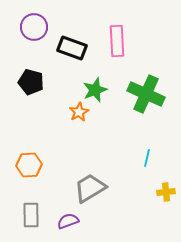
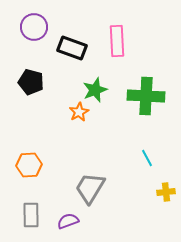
green cross: moved 2 px down; rotated 21 degrees counterclockwise
cyan line: rotated 42 degrees counterclockwise
gray trapezoid: rotated 28 degrees counterclockwise
